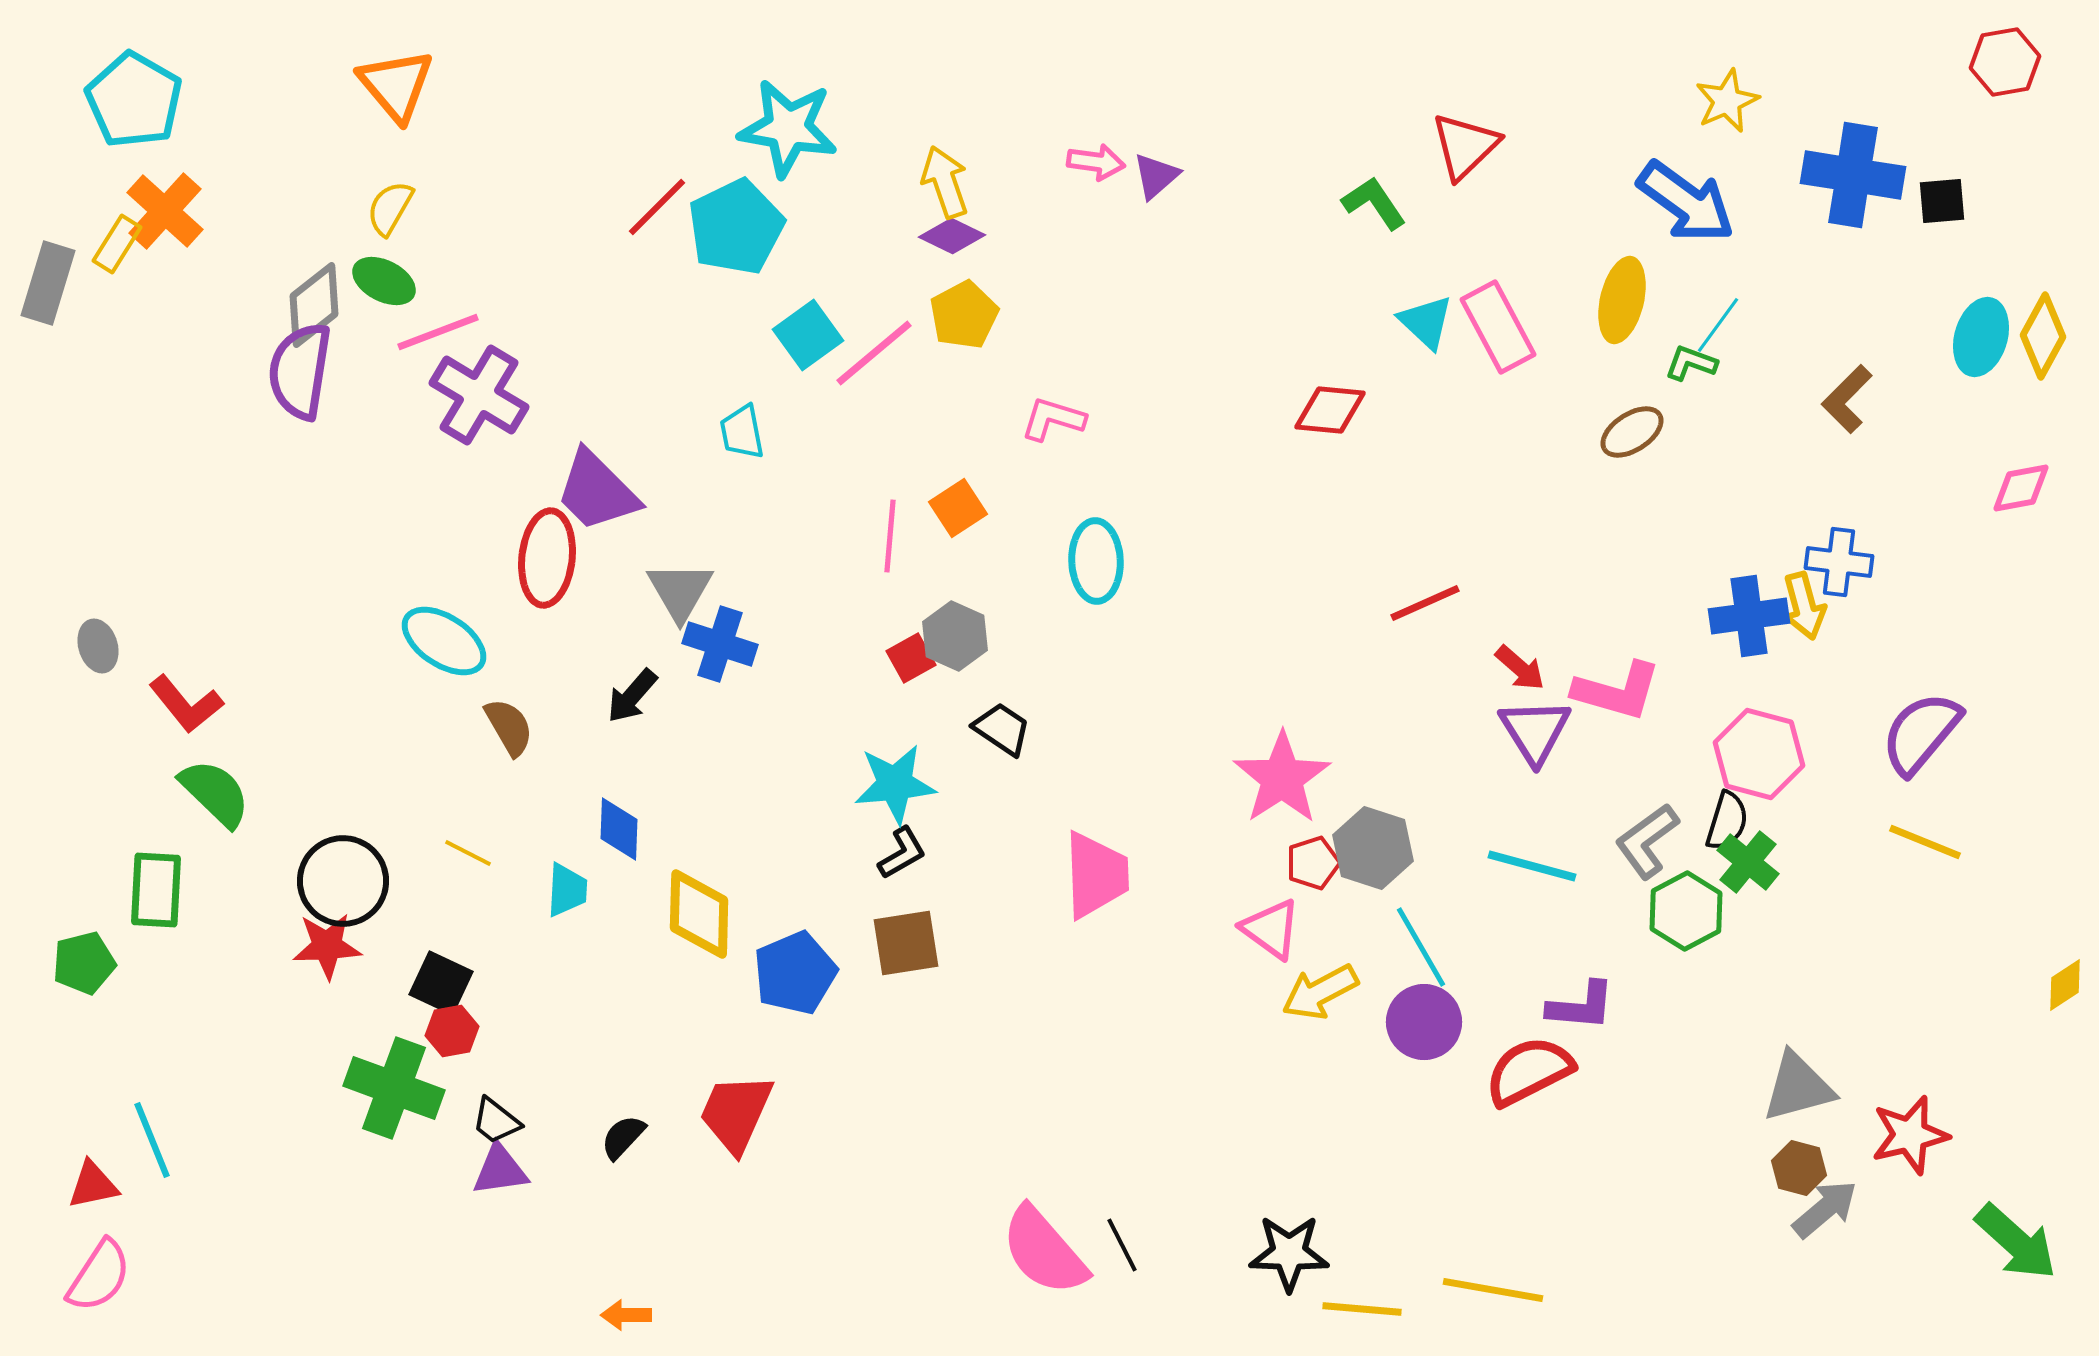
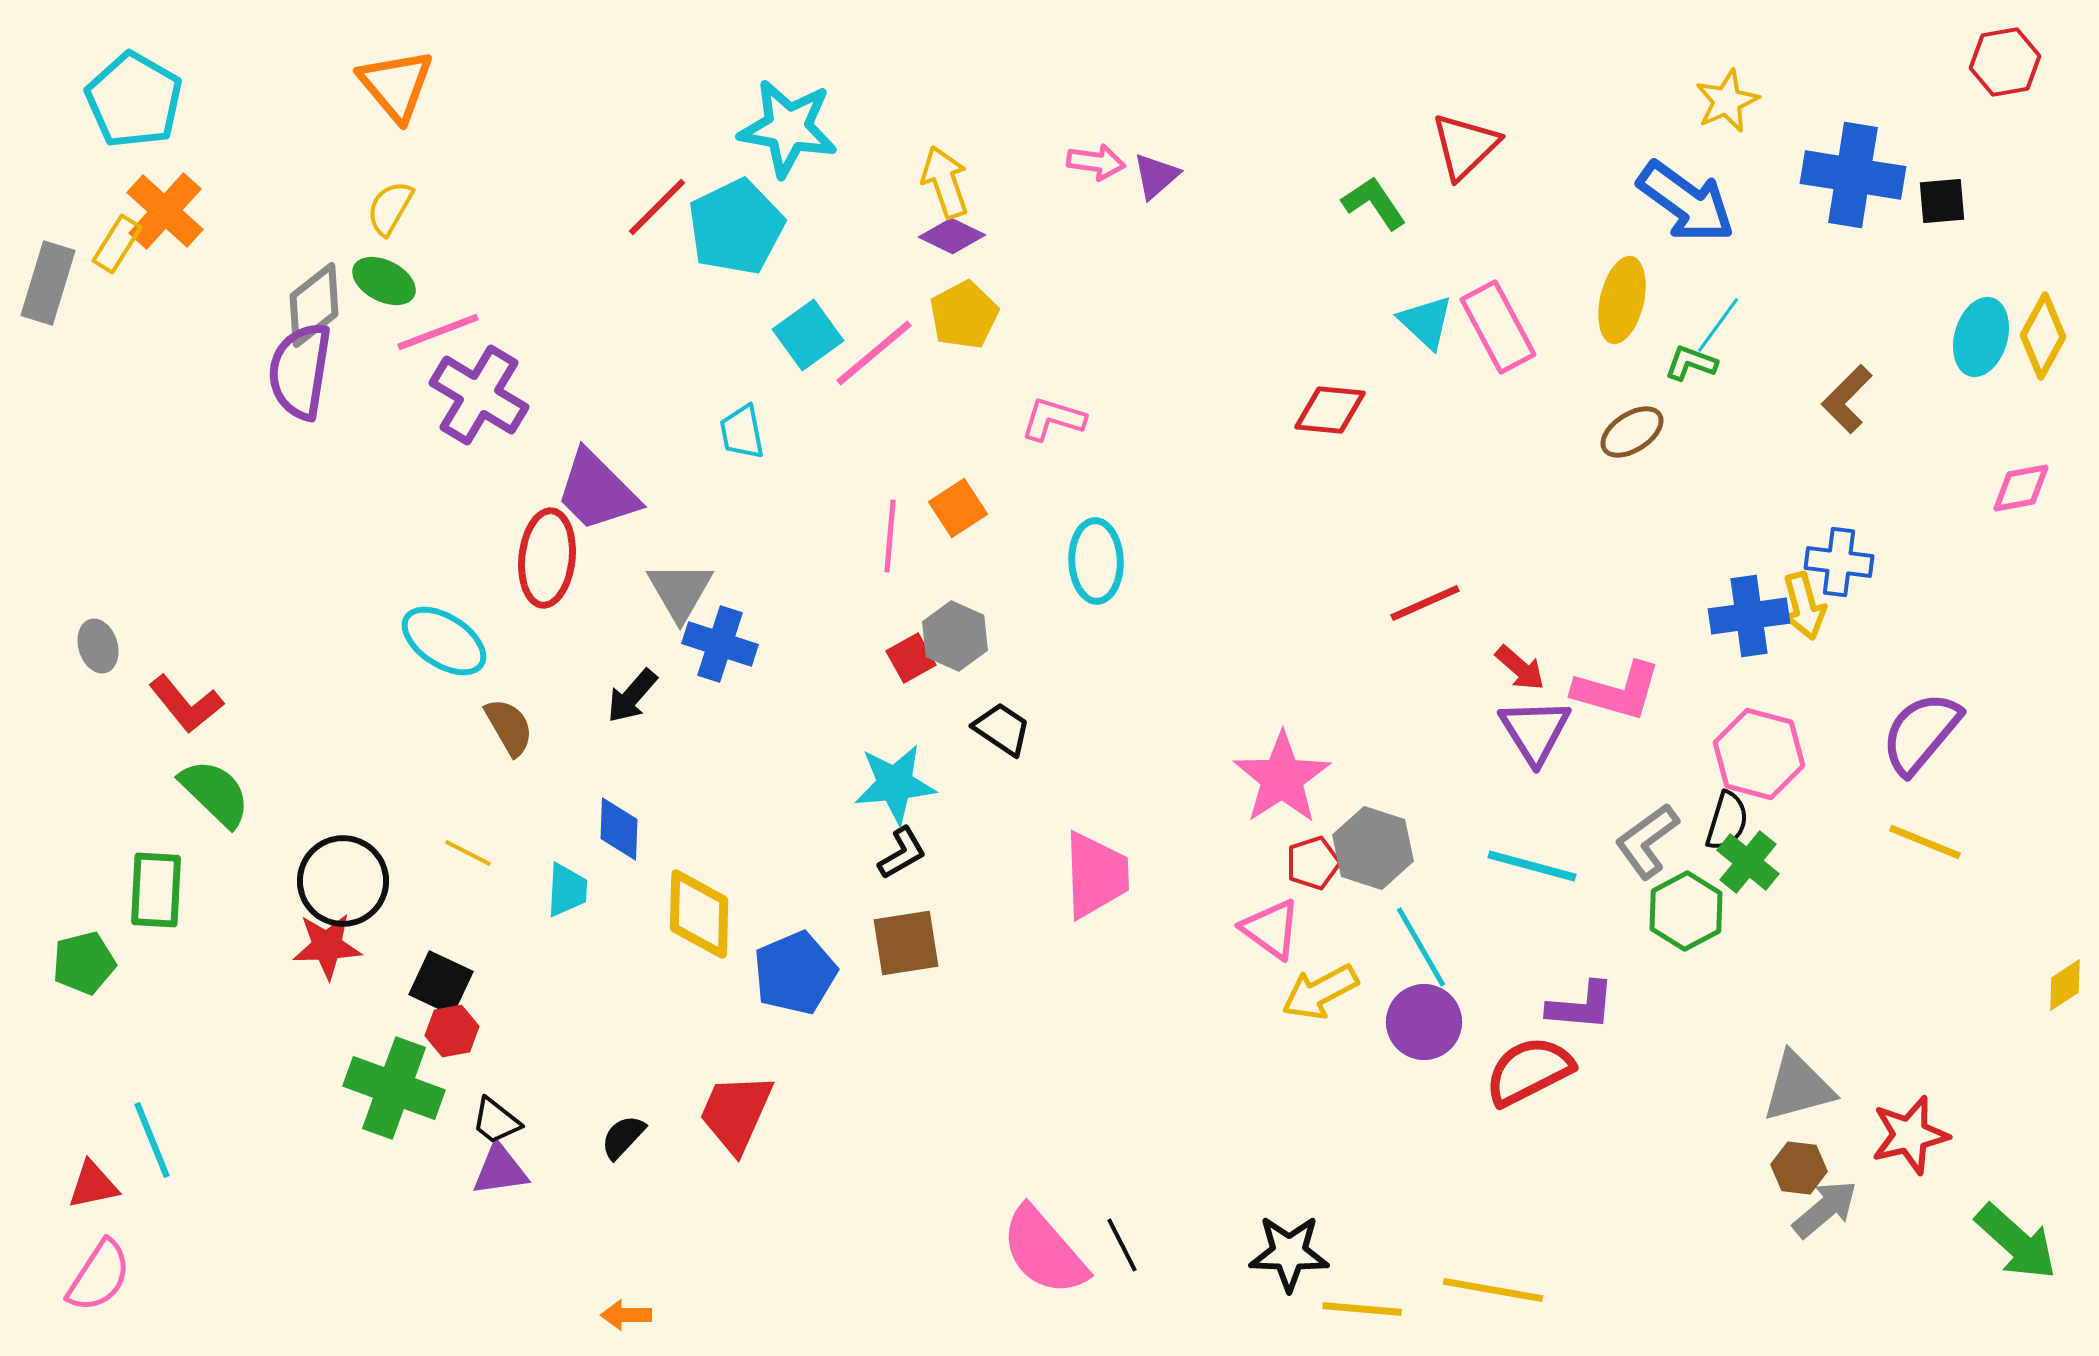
brown hexagon at (1799, 1168): rotated 8 degrees counterclockwise
